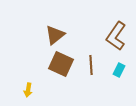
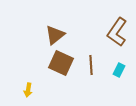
brown L-shape: moved 1 px right, 4 px up
brown square: moved 1 px up
